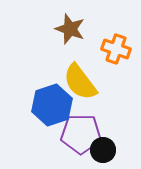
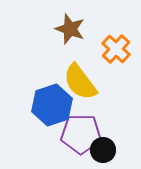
orange cross: rotated 24 degrees clockwise
